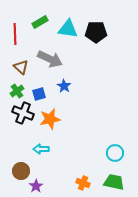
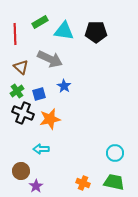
cyan triangle: moved 4 px left, 2 px down
